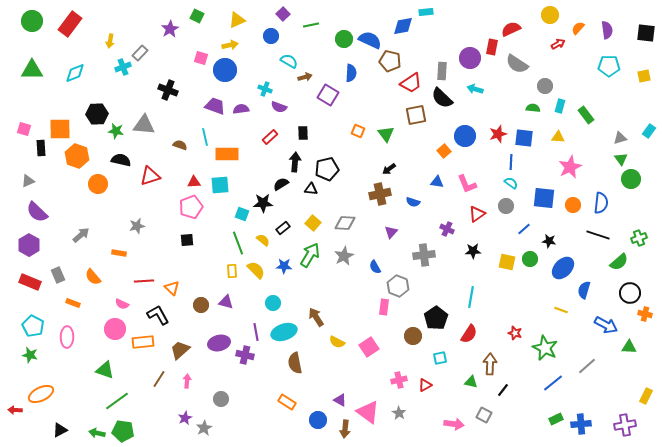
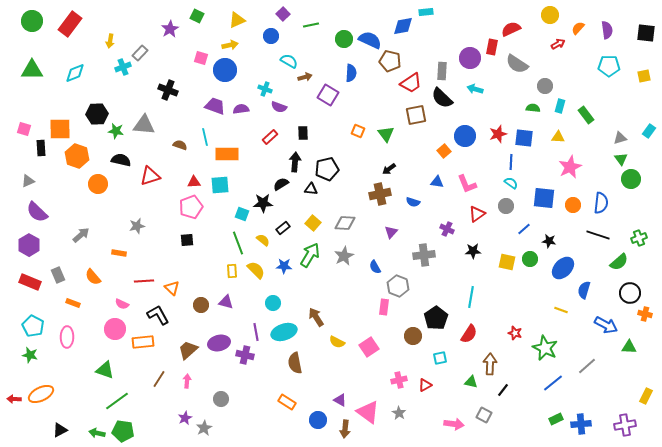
brown trapezoid at (180, 350): moved 8 px right
red arrow at (15, 410): moved 1 px left, 11 px up
